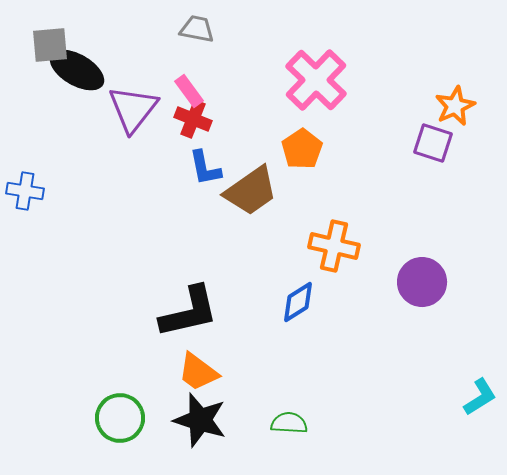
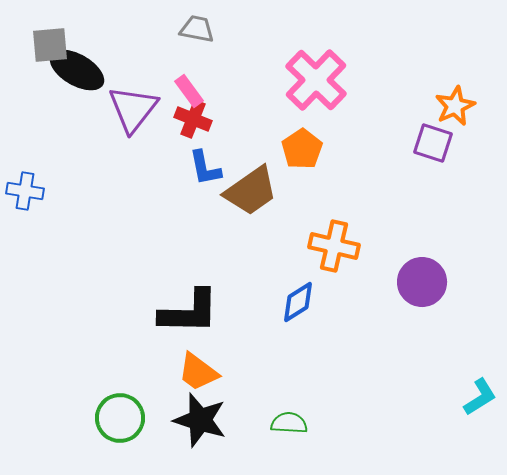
black L-shape: rotated 14 degrees clockwise
